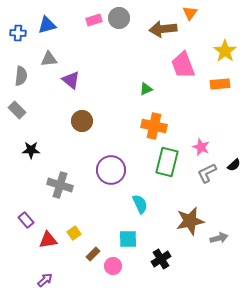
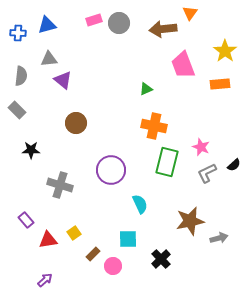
gray circle: moved 5 px down
purple triangle: moved 8 px left
brown circle: moved 6 px left, 2 px down
black cross: rotated 12 degrees counterclockwise
